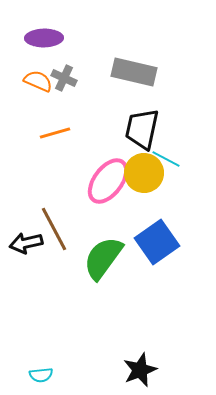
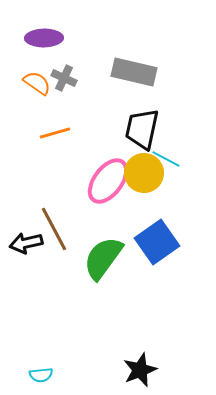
orange semicircle: moved 1 px left, 2 px down; rotated 12 degrees clockwise
